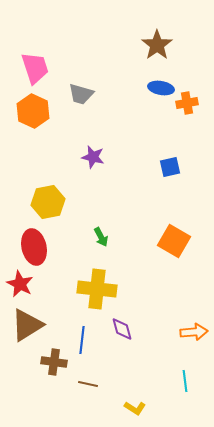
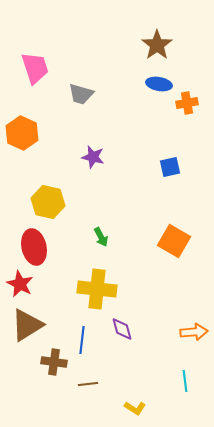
blue ellipse: moved 2 px left, 4 px up
orange hexagon: moved 11 px left, 22 px down
yellow hexagon: rotated 24 degrees clockwise
brown line: rotated 18 degrees counterclockwise
